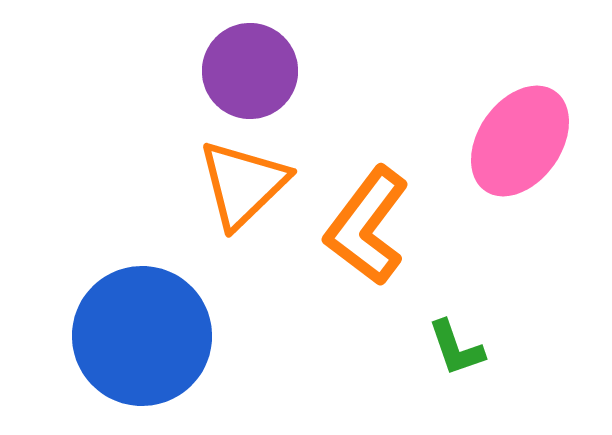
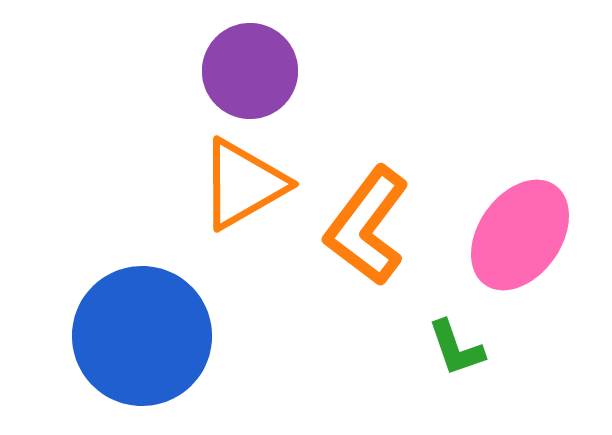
pink ellipse: moved 94 px down
orange triangle: rotated 14 degrees clockwise
